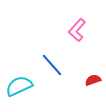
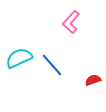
pink L-shape: moved 6 px left, 8 px up
cyan semicircle: moved 28 px up
